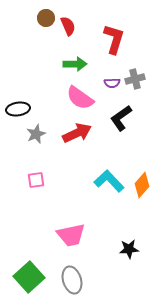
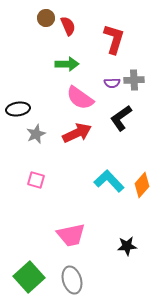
green arrow: moved 8 px left
gray cross: moved 1 px left, 1 px down; rotated 12 degrees clockwise
pink square: rotated 24 degrees clockwise
black star: moved 2 px left, 3 px up
